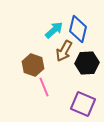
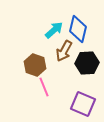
brown hexagon: moved 2 px right
